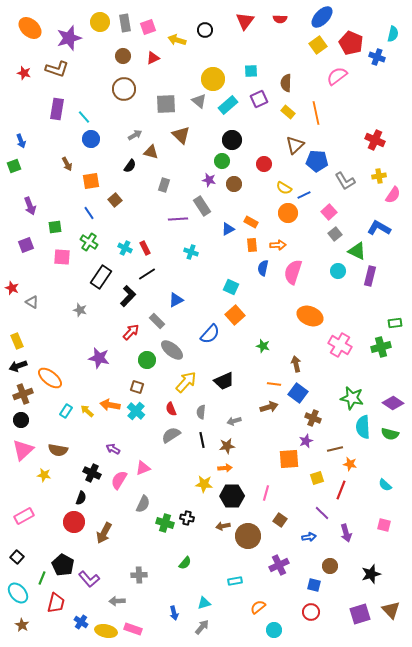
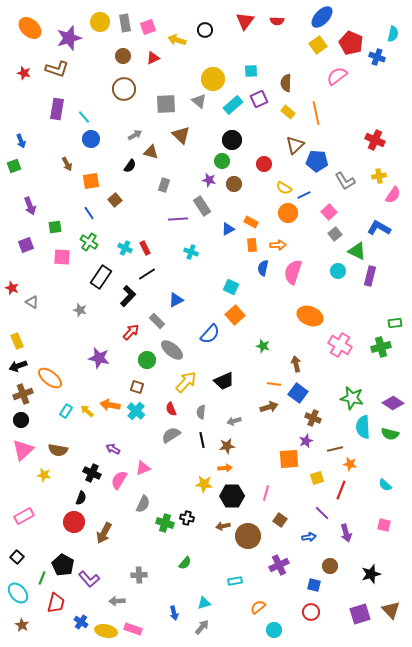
red semicircle at (280, 19): moved 3 px left, 2 px down
cyan rectangle at (228, 105): moved 5 px right
